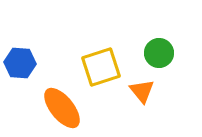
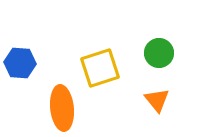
yellow square: moved 1 px left, 1 px down
orange triangle: moved 15 px right, 9 px down
orange ellipse: rotated 33 degrees clockwise
